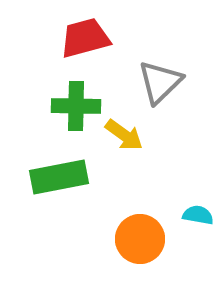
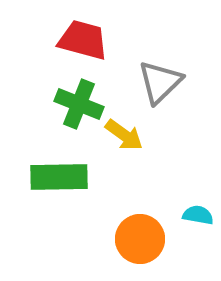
red trapezoid: moved 2 px left, 2 px down; rotated 30 degrees clockwise
green cross: moved 3 px right, 2 px up; rotated 21 degrees clockwise
green rectangle: rotated 10 degrees clockwise
